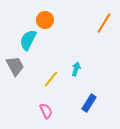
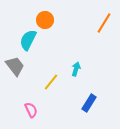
gray trapezoid: rotated 10 degrees counterclockwise
yellow line: moved 3 px down
pink semicircle: moved 15 px left, 1 px up
